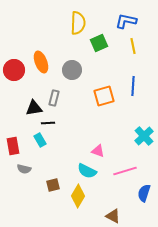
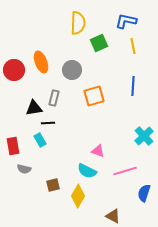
orange square: moved 10 px left
